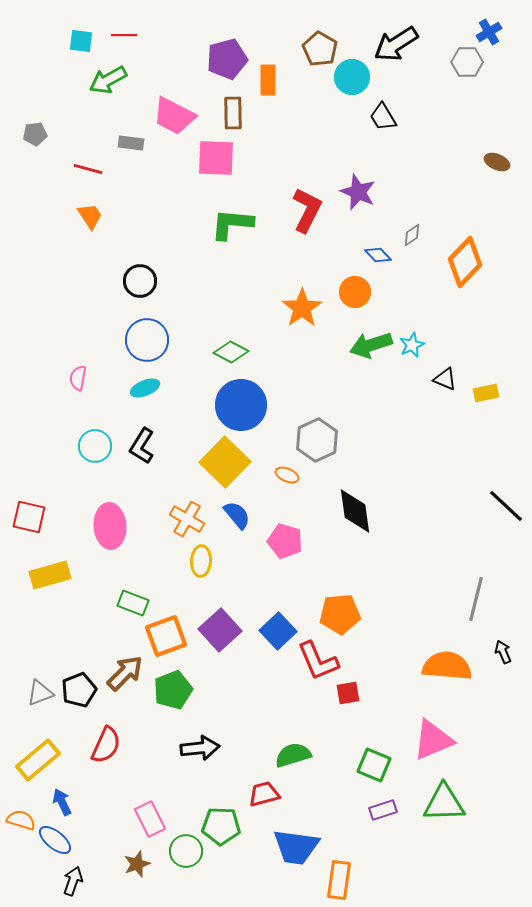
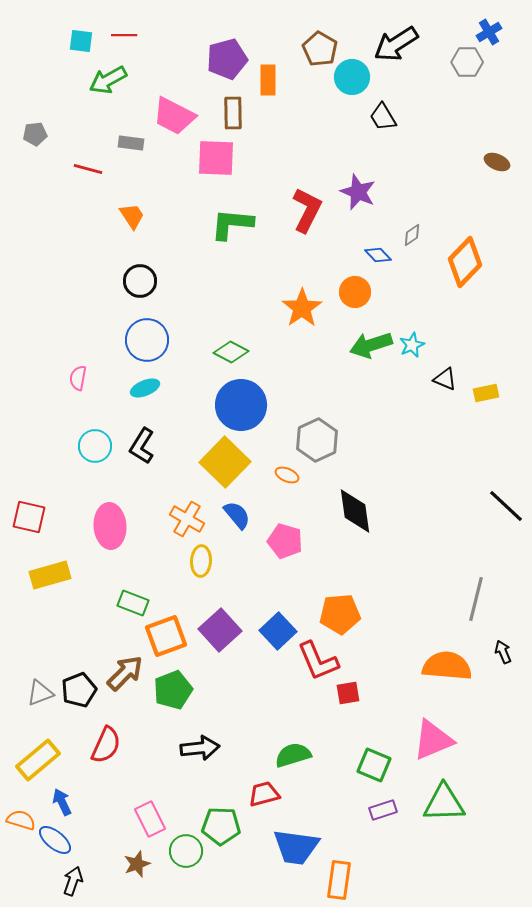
orange trapezoid at (90, 216): moved 42 px right
